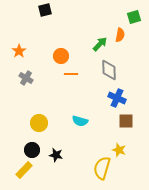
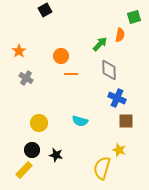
black square: rotated 16 degrees counterclockwise
